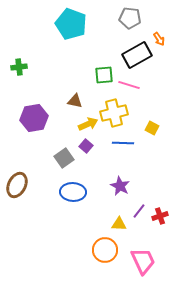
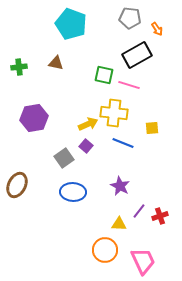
orange arrow: moved 2 px left, 10 px up
green square: rotated 18 degrees clockwise
brown triangle: moved 19 px left, 38 px up
yellow cross: rotated 20 degrees clockwise
yellow square: rotated 32 degrees counterclockwise
blue line: rotated 20 degrees clockwise
